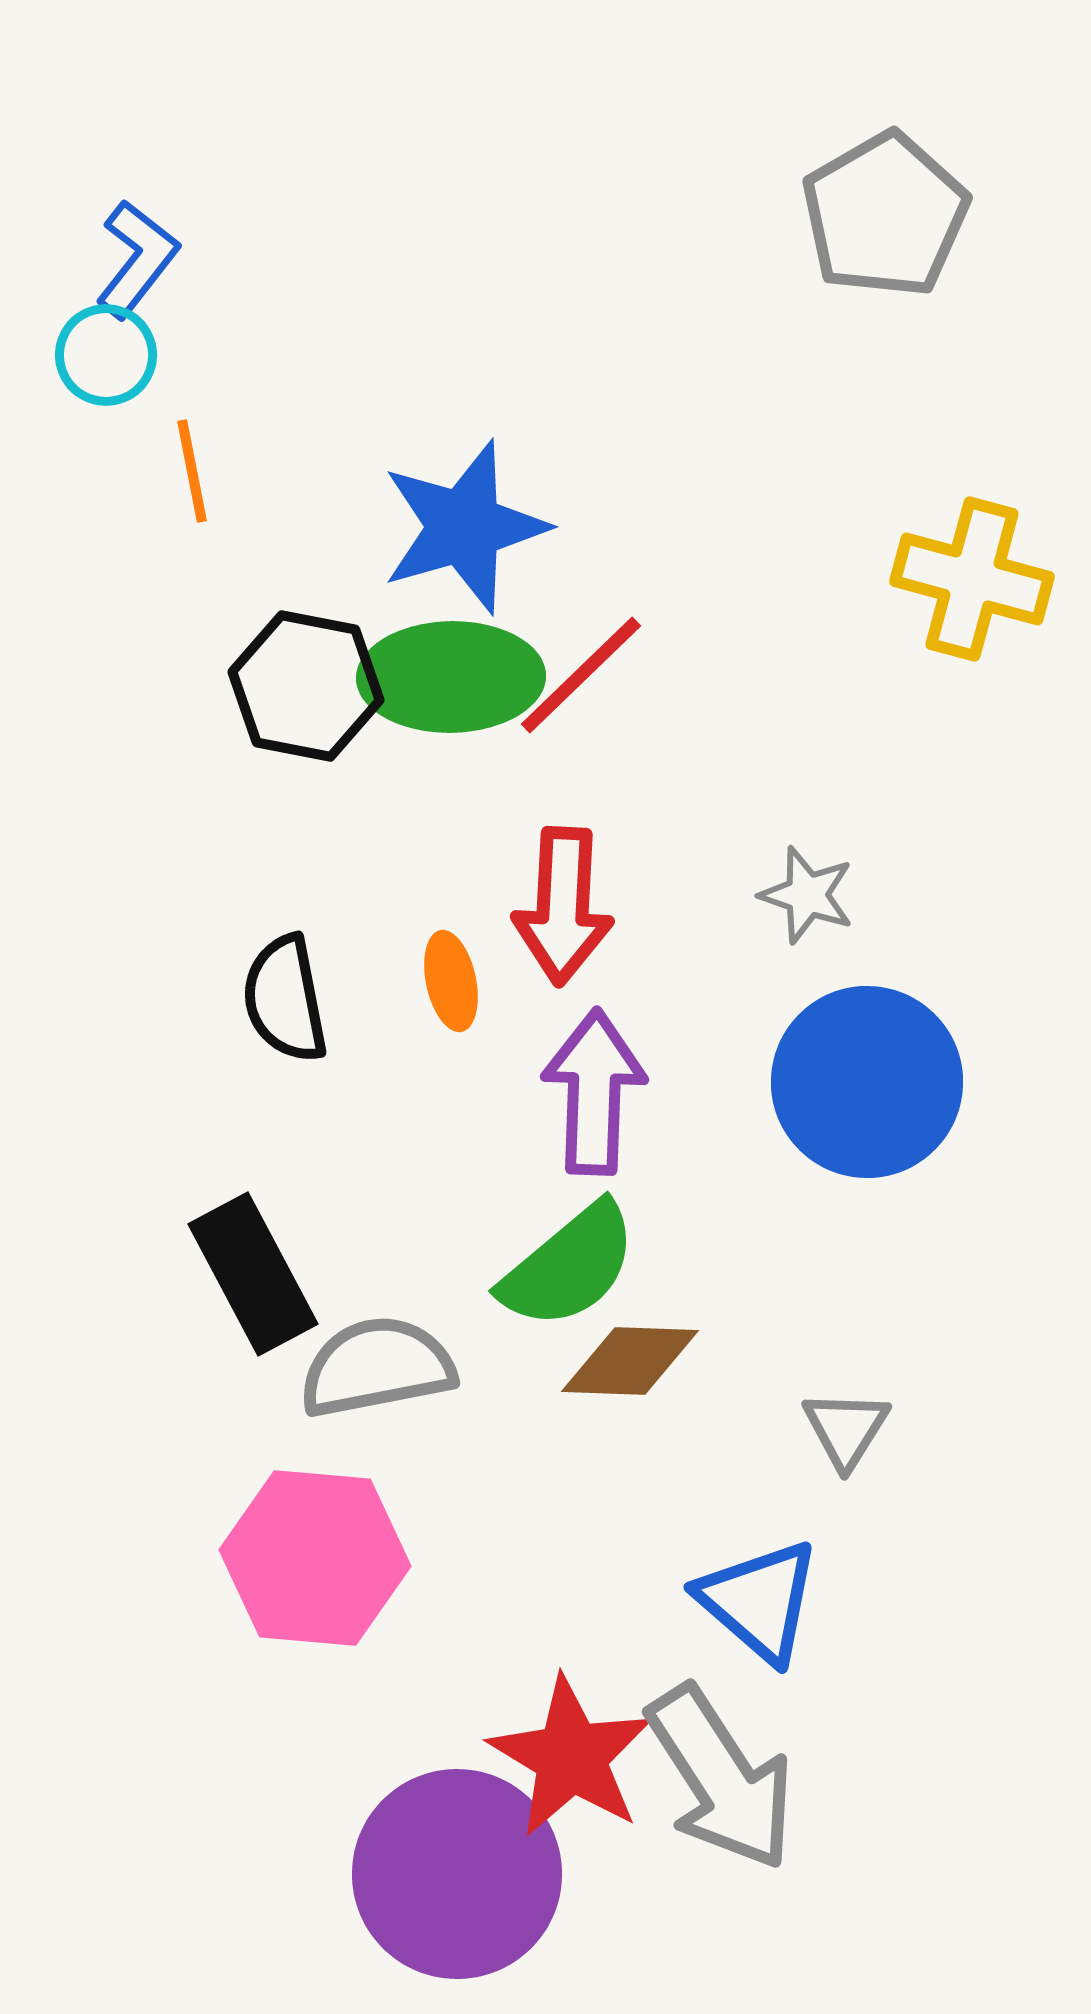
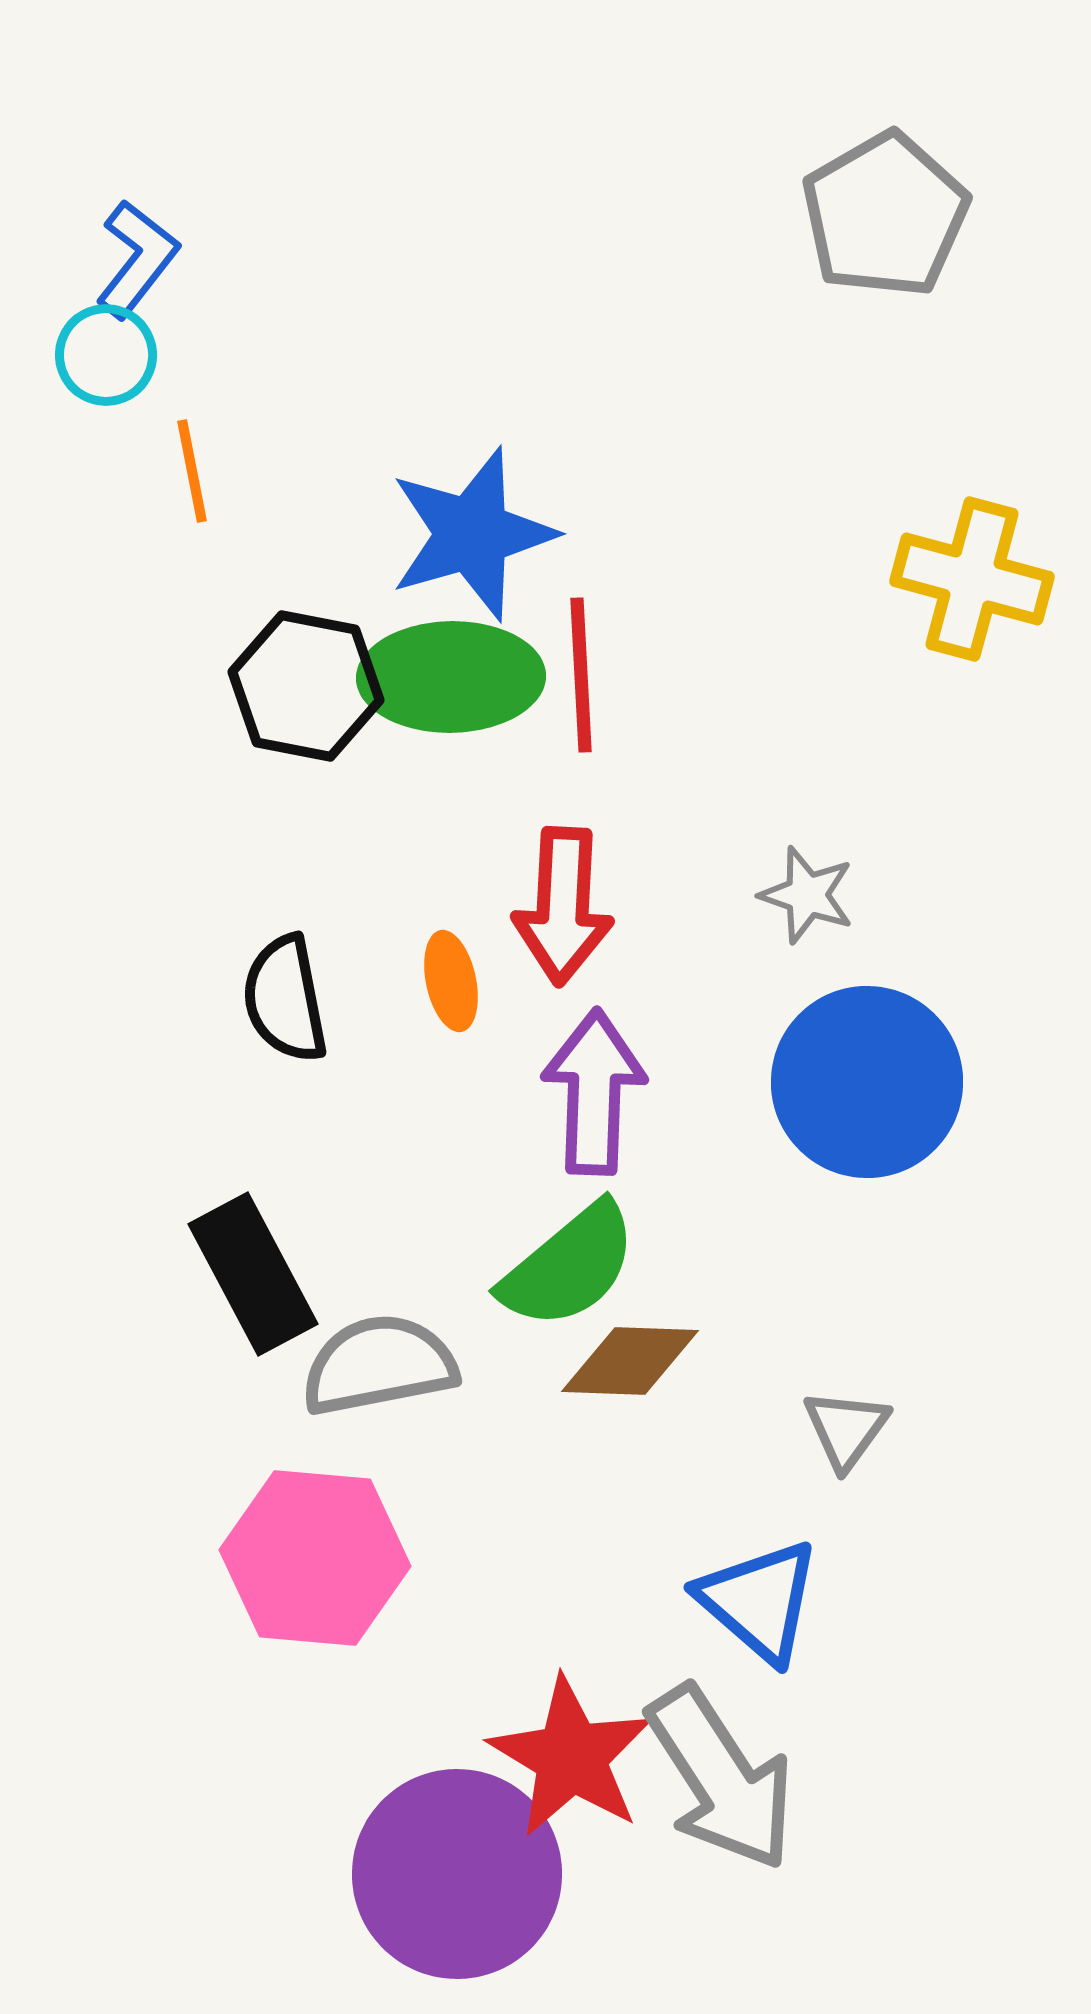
blue star: moved 8 px right, 7 px down
red line: rotated 49 degrees counterclockwise
gray semicircle: moved 2 px right, 2 px up
gray triangle: rotated 4 degrees clockwise
